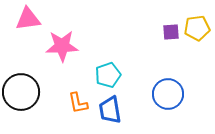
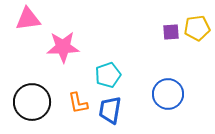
pink star: moved 1 px right, 1 px down
black circle: moved 11 px right, 10 px down
blue trapezoid: rotated 20 degrees clockwise
